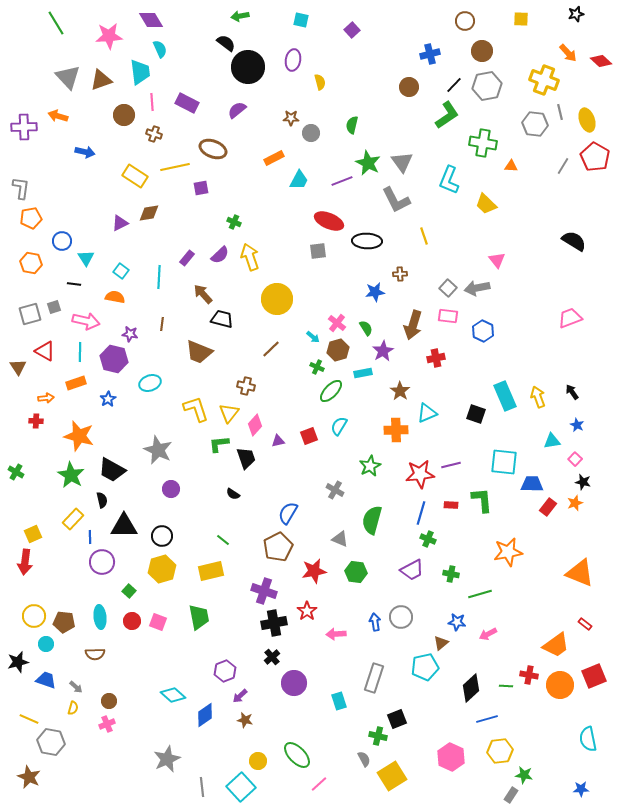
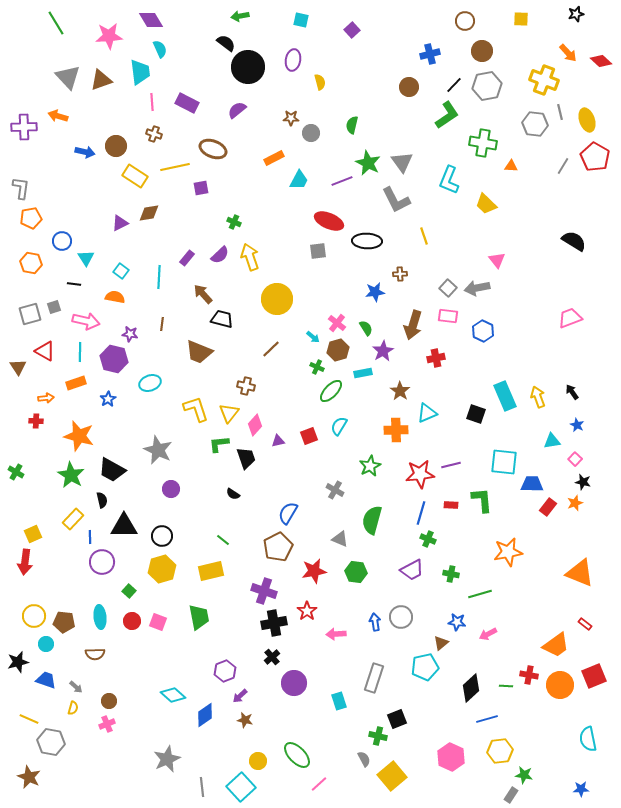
brown circle at (124, 115): moved 8 px left, 31 px down
yellow square at (392, 776): rotated 8 degrees counterclockwise
